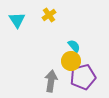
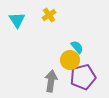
cyan semicircle: moved 3 px right, 1 px down
yellow circle: moved 1 px left, 1 px up
